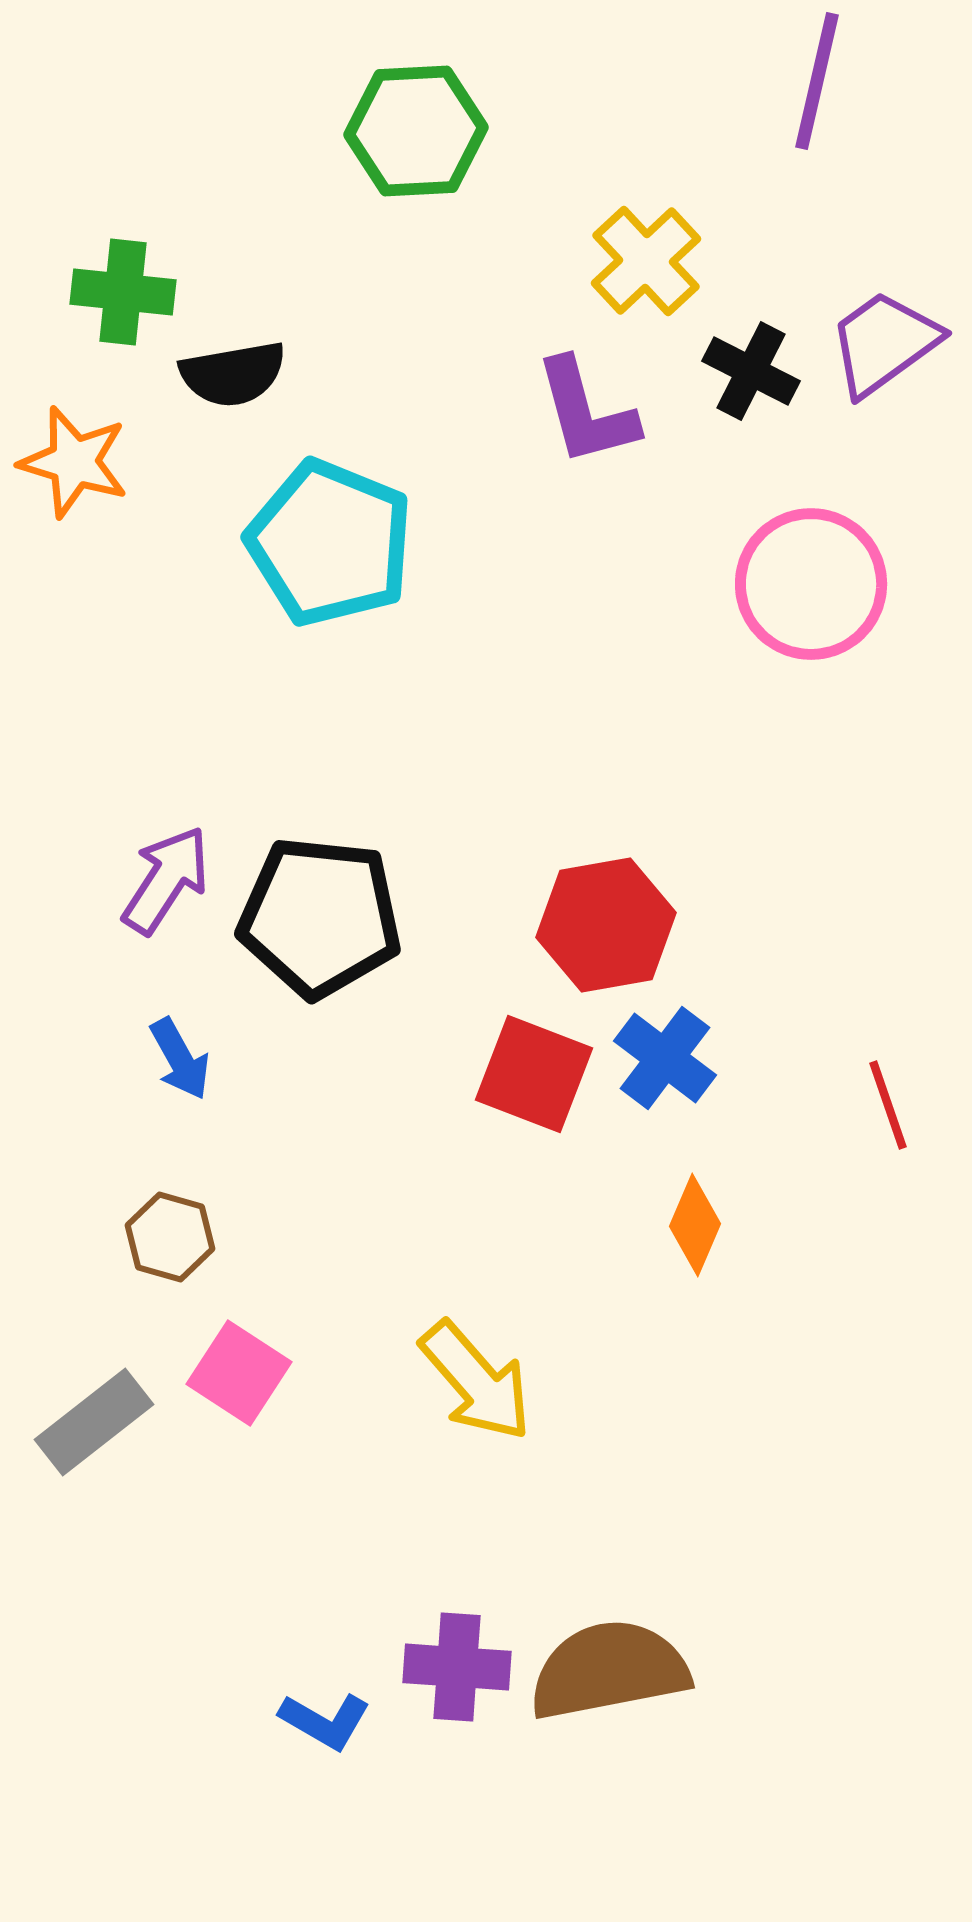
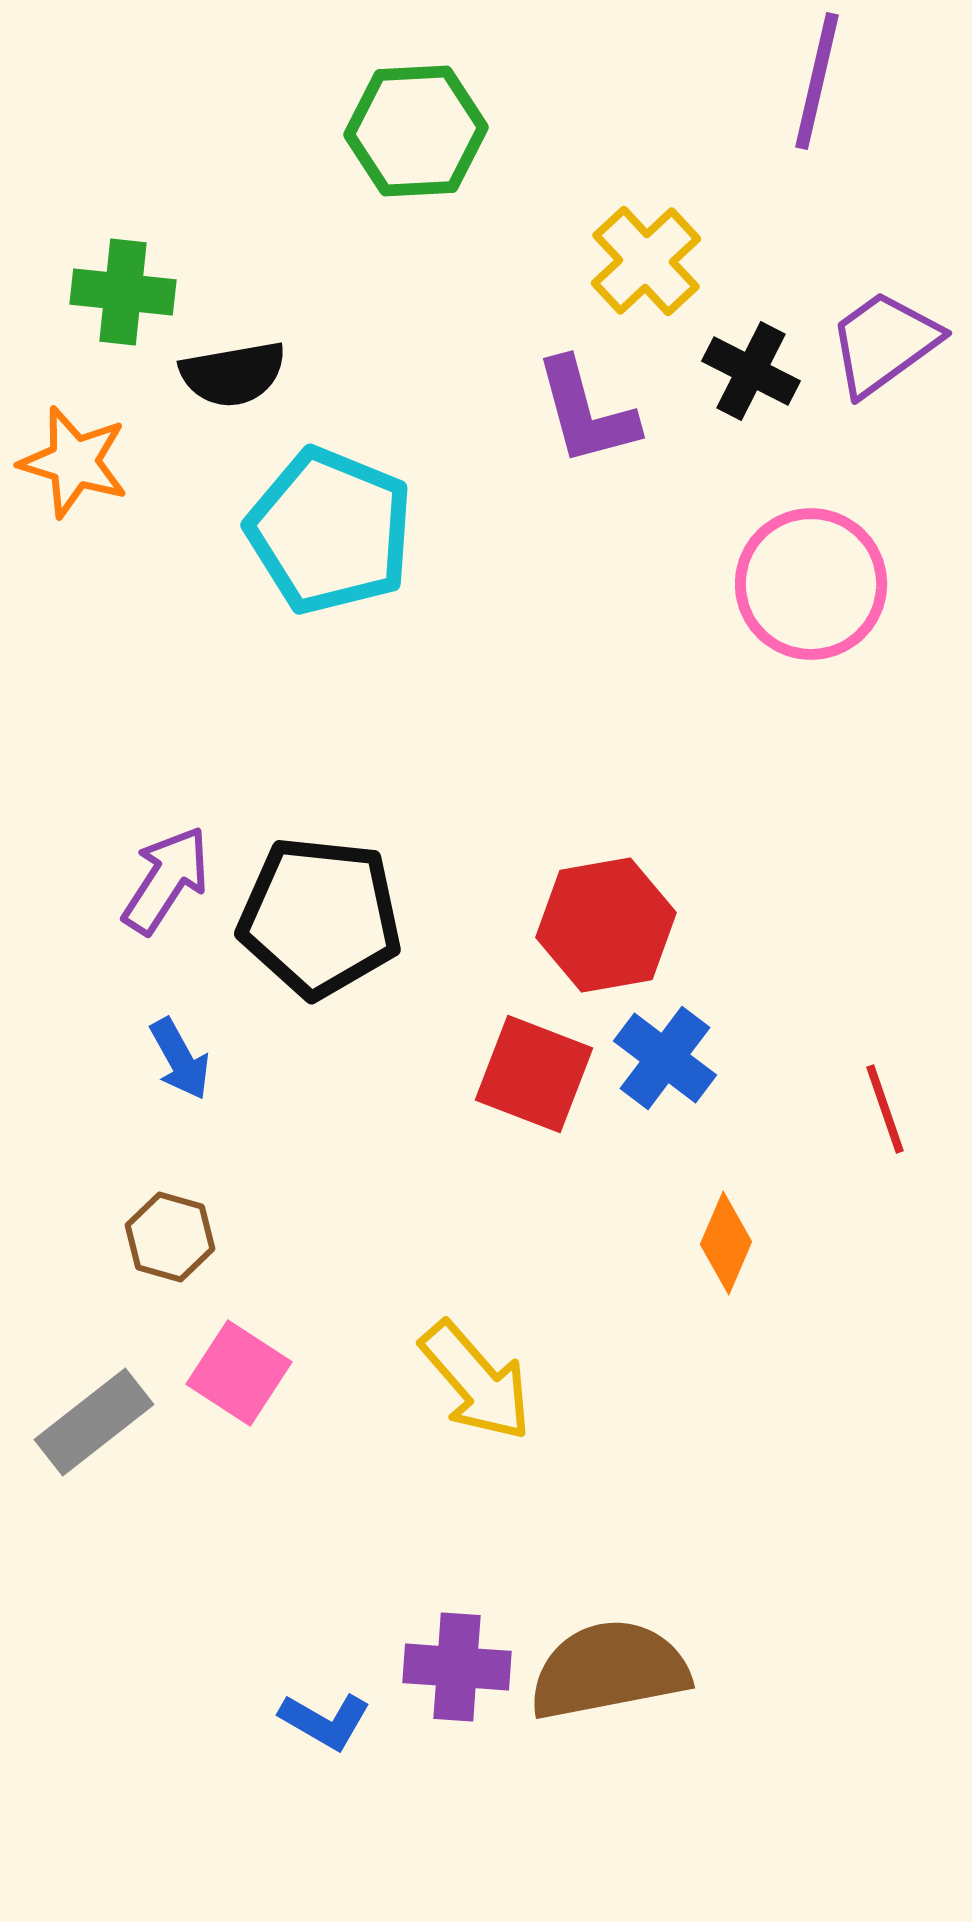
cyan pentagon: moved 12 px up
red line: moved 3 px left, 4 px down
orange diamond: moved 31 px right, 18 px down
